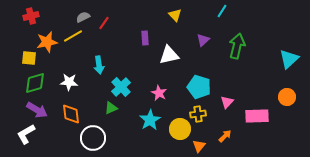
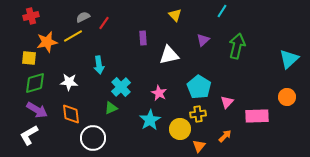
purple rectangle: moved 2 px left
cyan pentagon: rotated 15 degrees clockwise
white L-shape: moved 3 px right, 1 px down
